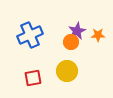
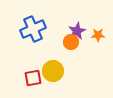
blue cross: moved 3 px right, 6 px up
yellow circle: moved 14 px left
